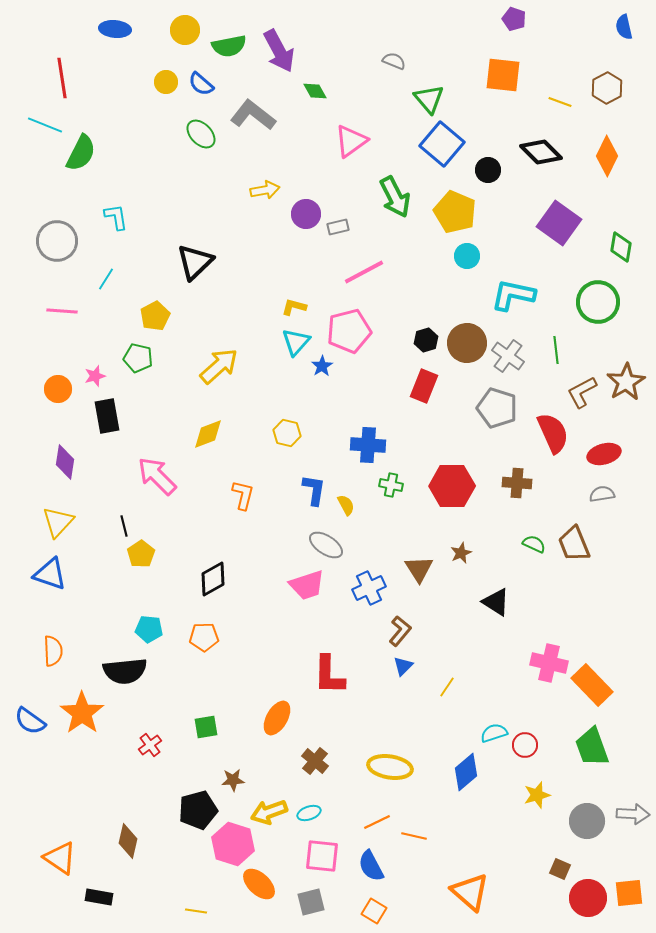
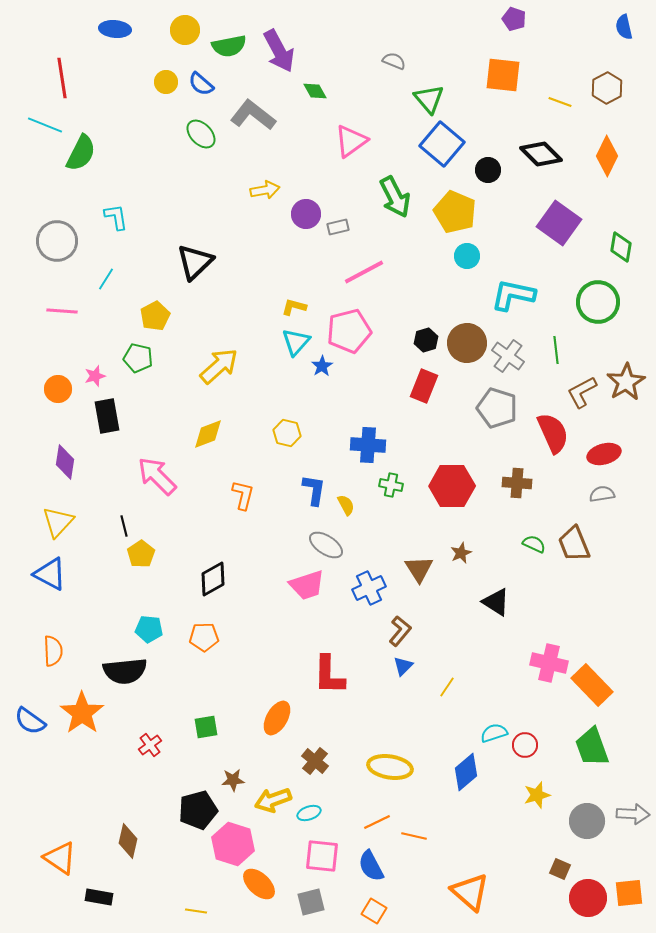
black diamond at (541, 152): moved 2 px down
blue triangle at (50, 574): rotated 9 degrees clockwise
yellow arrow at (269, 812): moved 4 px right, 12 px up
